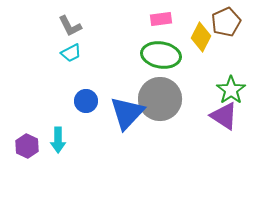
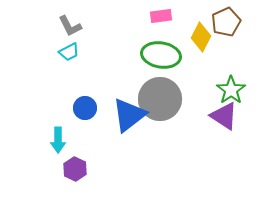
pink rectangle: moved 3 px up
cyan trapezoid: moved 2 px left, 1 px up
blue circle: moved 1 px left, 7 px down
blue triangle: moved 2 px right, 2 px down; rotated 9 degrees clockwise
purple hexagon: moved 48 px right, 23 px down
